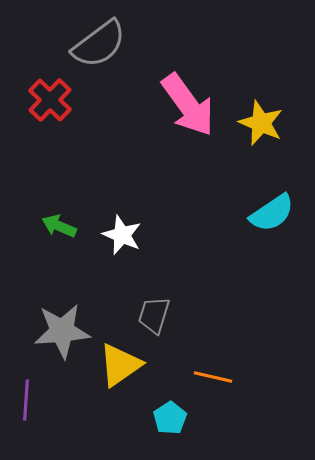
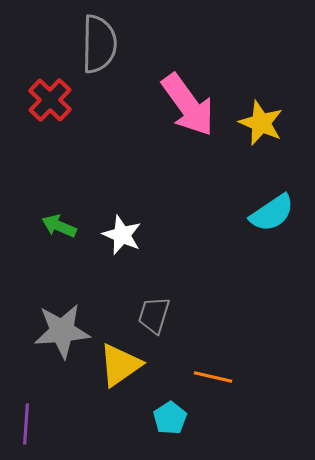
gray semicircle: rotated 52 degrees counterclockwise
purple line: moved 24 px down
